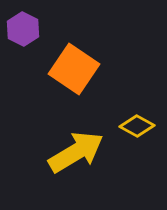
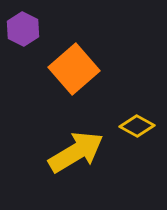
orange square: rotated 15 degrees clockwise
